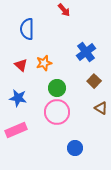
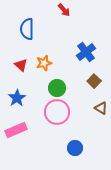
blue star: moved 1 px left; rotated 30 degrees clockwise
